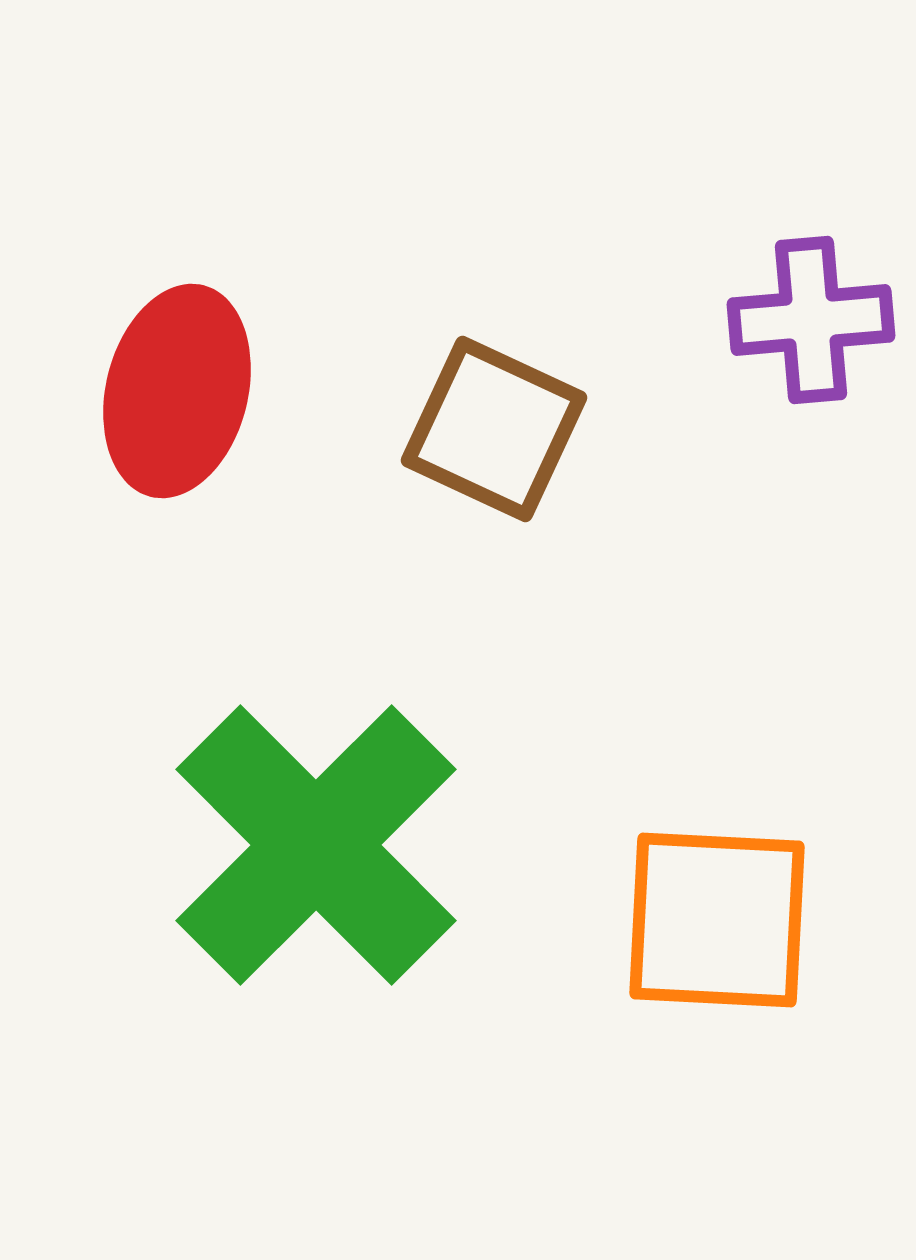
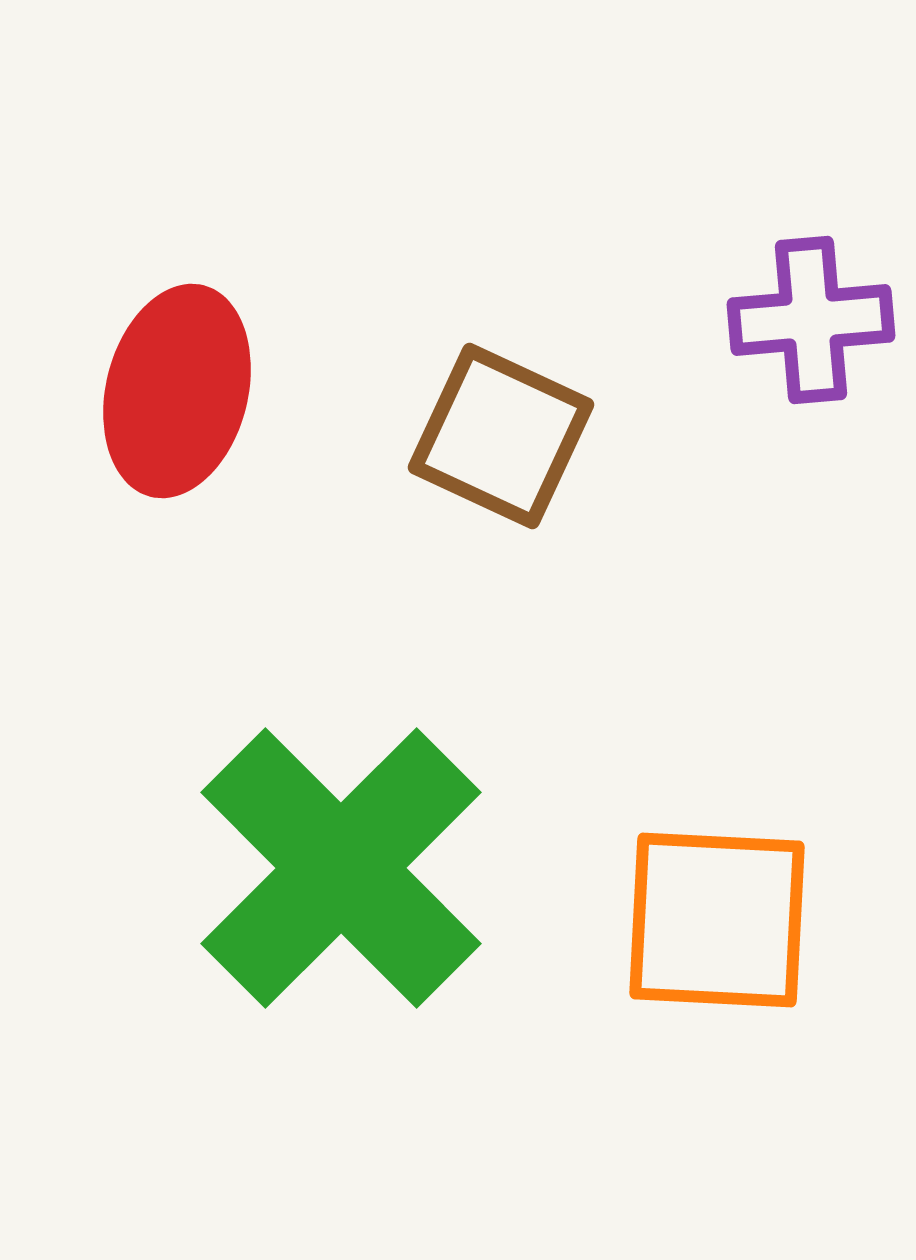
brown square: moved 7 px right, 7 px down
green cross: moved 25 px right, 23 px down
